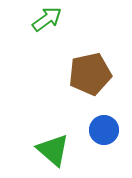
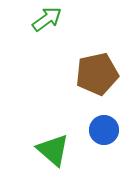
brown pentagon: moved 7 px right
